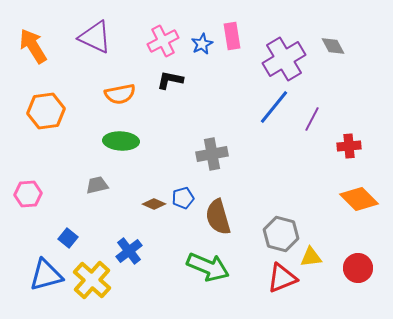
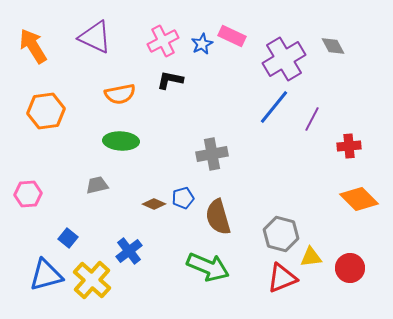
pink rectangle: rotated 56 degrees counterclockwise
red circle: moved 8 px left
